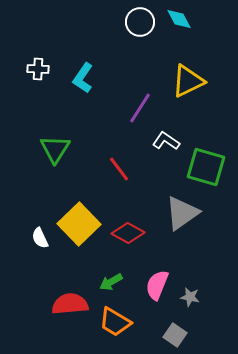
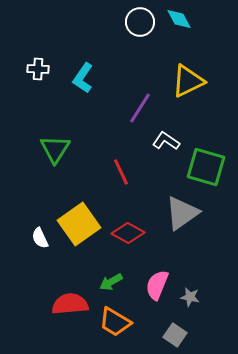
red line: moved 2 px right, 3 px down; rotated 12 degrees clockwise
yellow square: rotated 9 degrees clockwise
